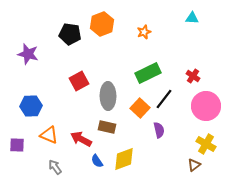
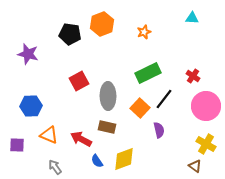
brown triangle: moved 1 px right, 1 px down; rotated 48 degrees counterclockwise
